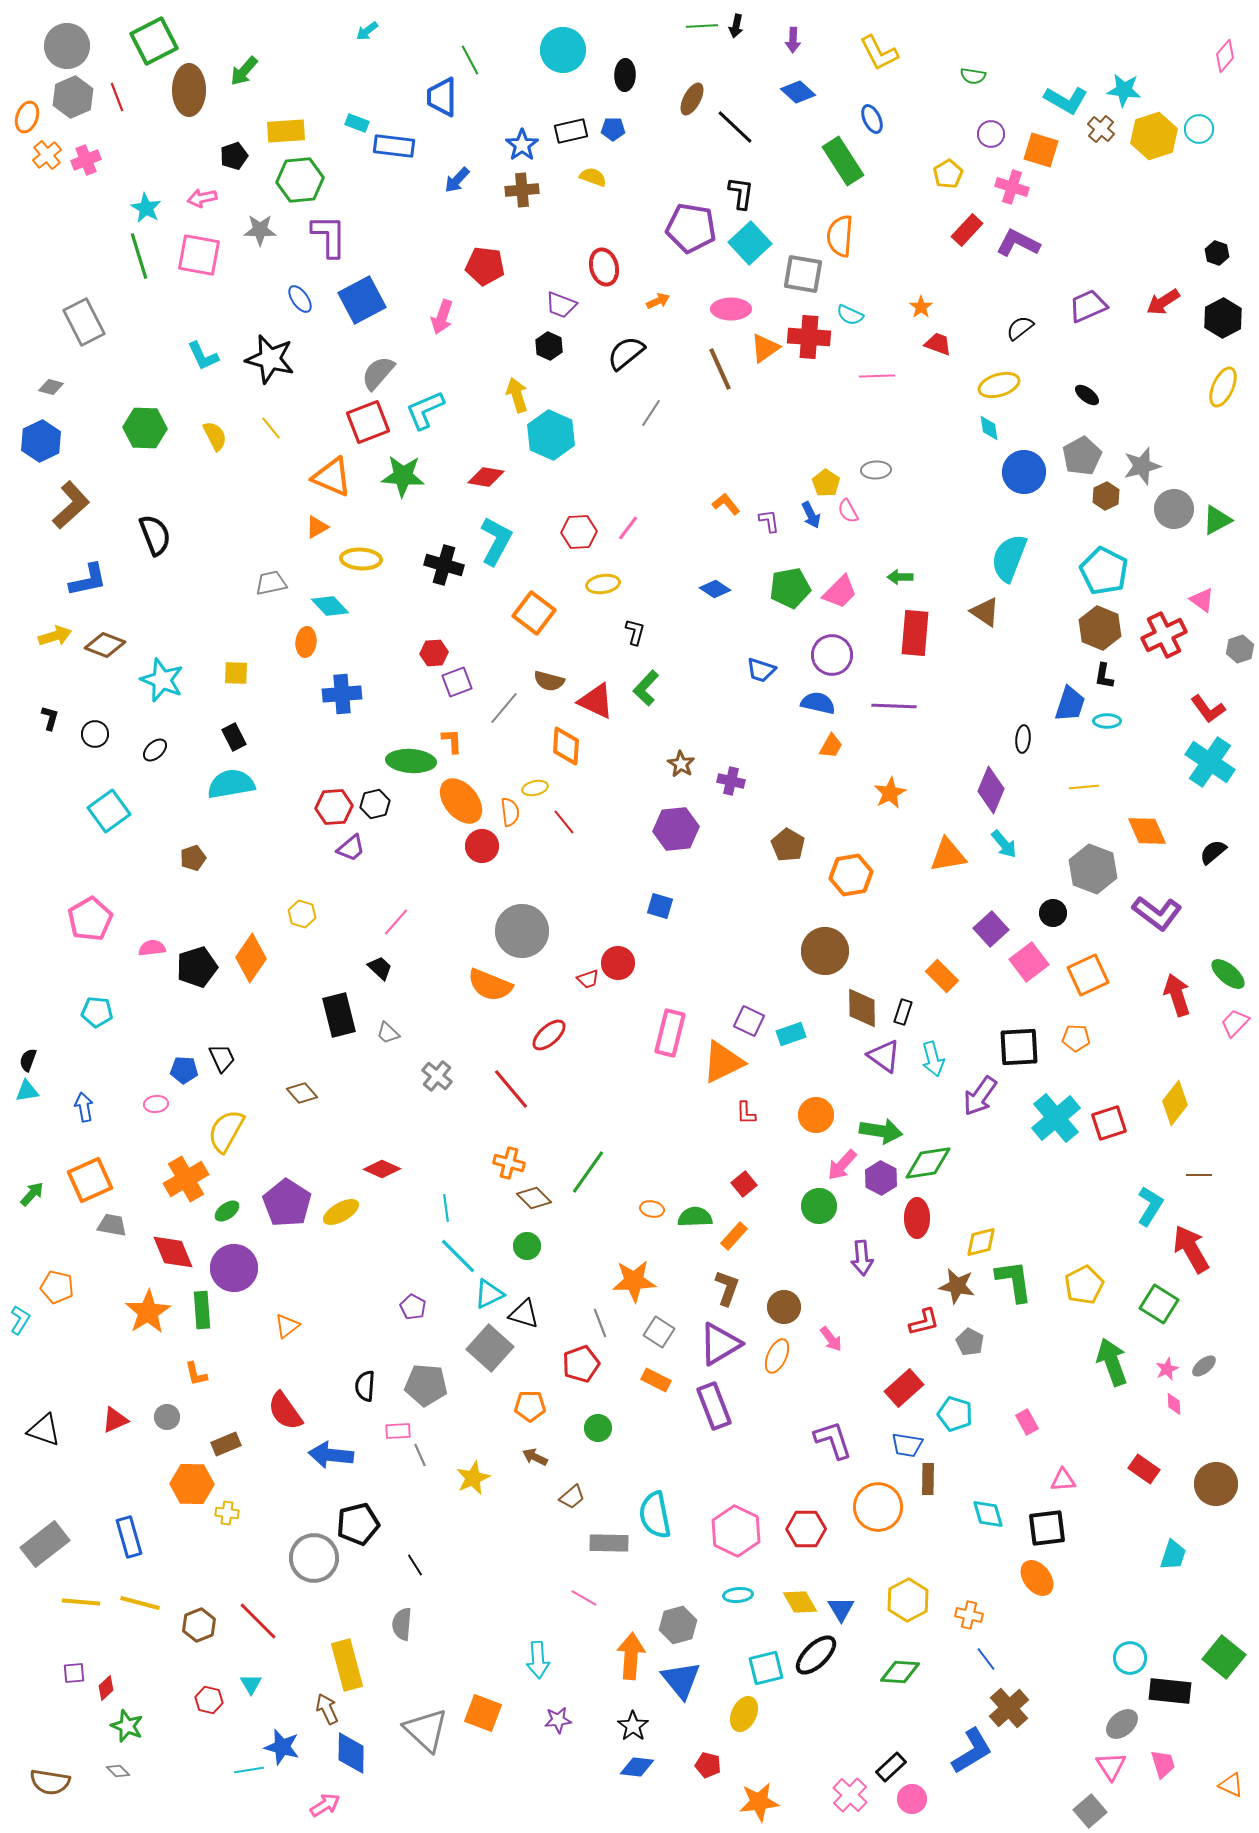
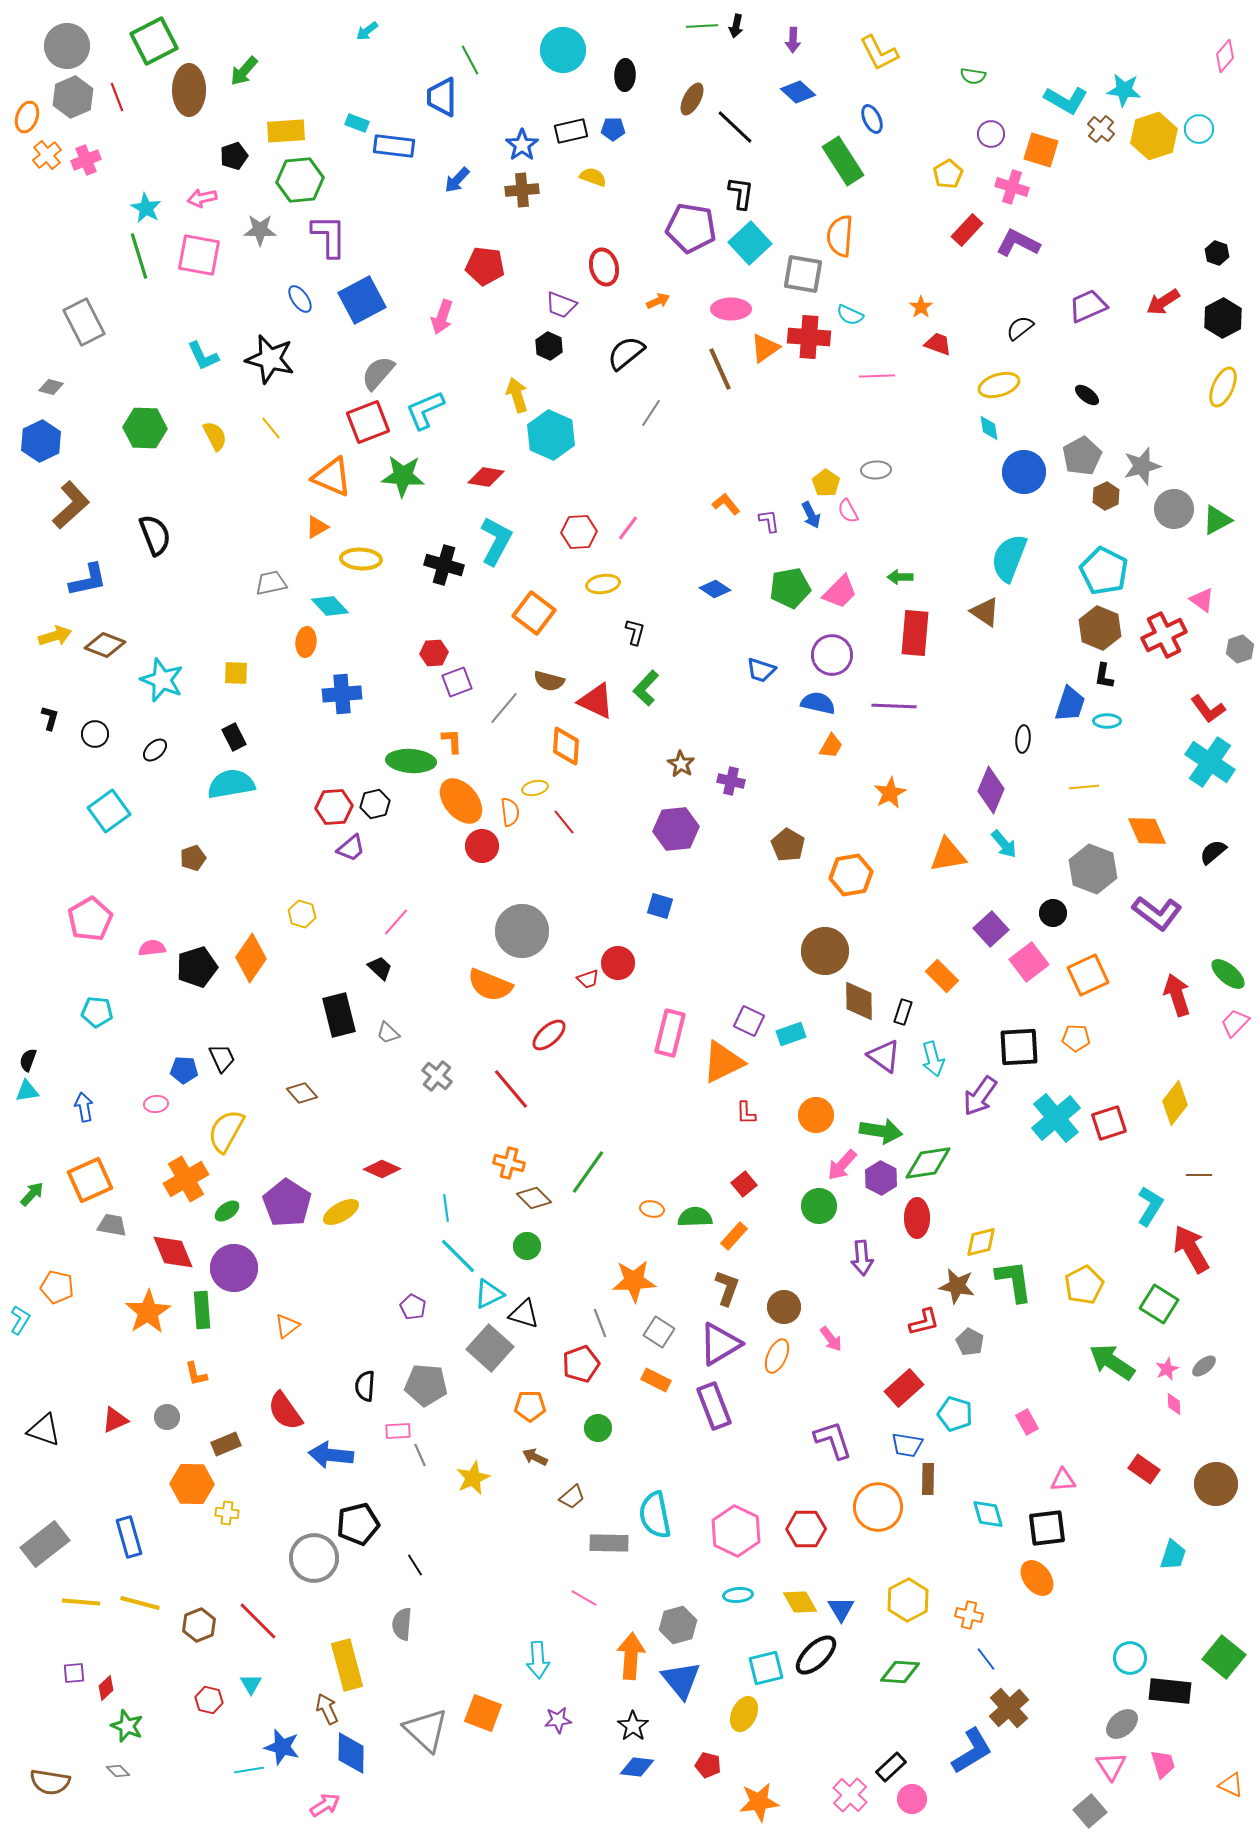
brown diamond at (862, 1008): moved 3 px left, 7 px up
green arrow at (1112, 1362): rotated 36 degrees counterclockwise
